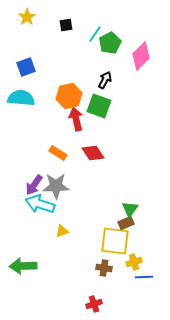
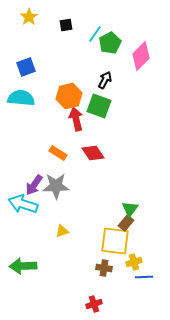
yellow star: moved 2 px right
cyan arrow: moved 17 px left
brown rectangle: rotated 28 degrees counterclockwise
